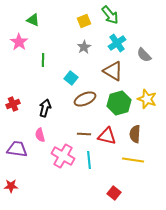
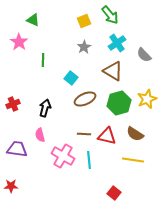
yellow star: rotated 30 degrees clockwise
brown semicircle: rotated 60 degrees counterclockwise
